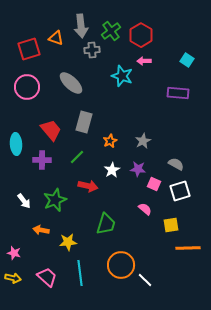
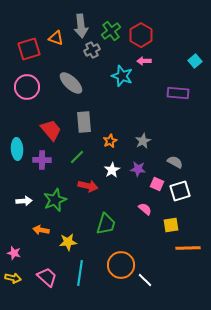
gray cross: rotated 21 degrees counterclockwise
cyan square: moved 8 px right, 1 px down; rotated 16 degrees clockwise
gray rectangle: rotated 20 degrees counterclockwise
cyan ellipse: moved 1 px right, 5 px down
gray semicircle: moved 1 px left, 2 px up
pink square: moved 3 px right
white arrow: rotated 56 degrees counterclockwise
cyan line: rotated 15 degrees clockwise
